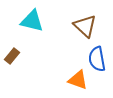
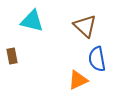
brown rectangle: rotated 49 degrees counterclockwise
orange triangle: rotated 45 degrees counterclockwise
